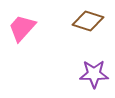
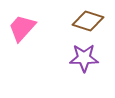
purple star: moved 10 px left, 16 px up
